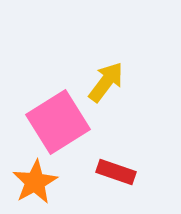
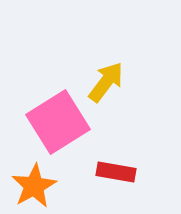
red rectangle: rotated 9 degrees counterclockwise
orange star: moved 1 px left, 4 px down
